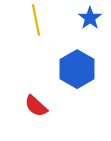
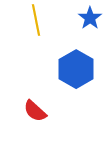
blue hexagon: moved 1 px left
red semicircle: moved 1 px left, 5 px down
